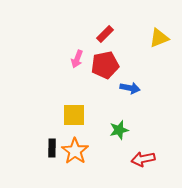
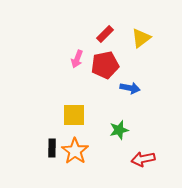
yellow triangle: moved 18 px left; rotated 15 degrees counterclockwise
